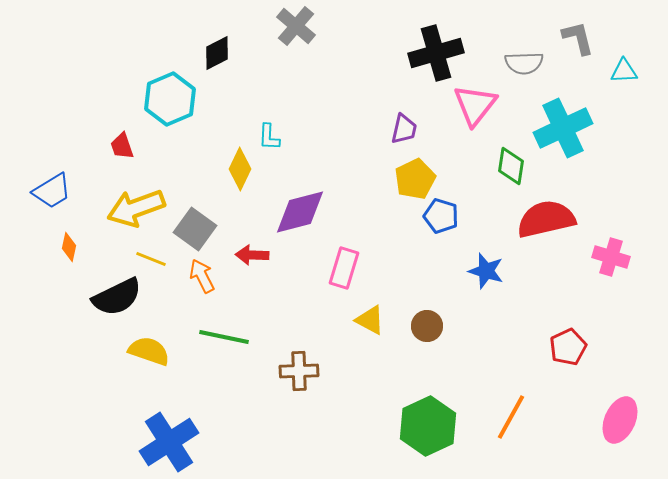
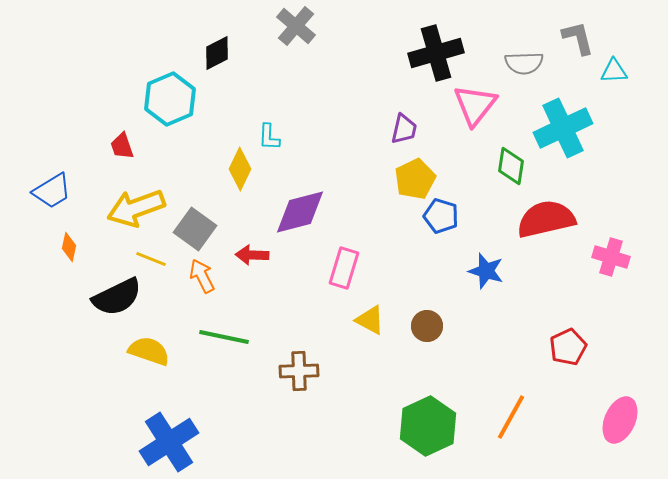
cyan triangle: moved 10 px left
